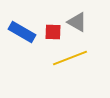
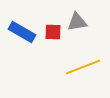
gray triangle: rotated 40 degrees counterclockwise
yellow line: moved 13 px right, 9 px down
